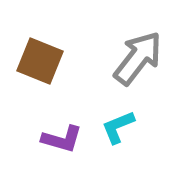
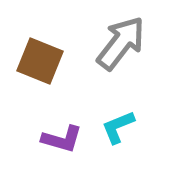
gray arrow: moved 17 px left, 15 px up
